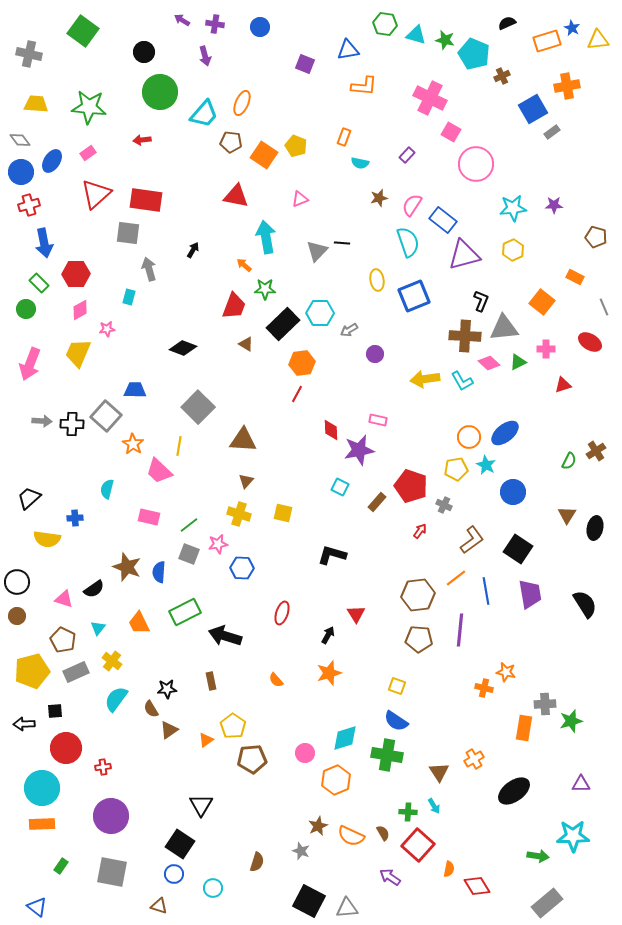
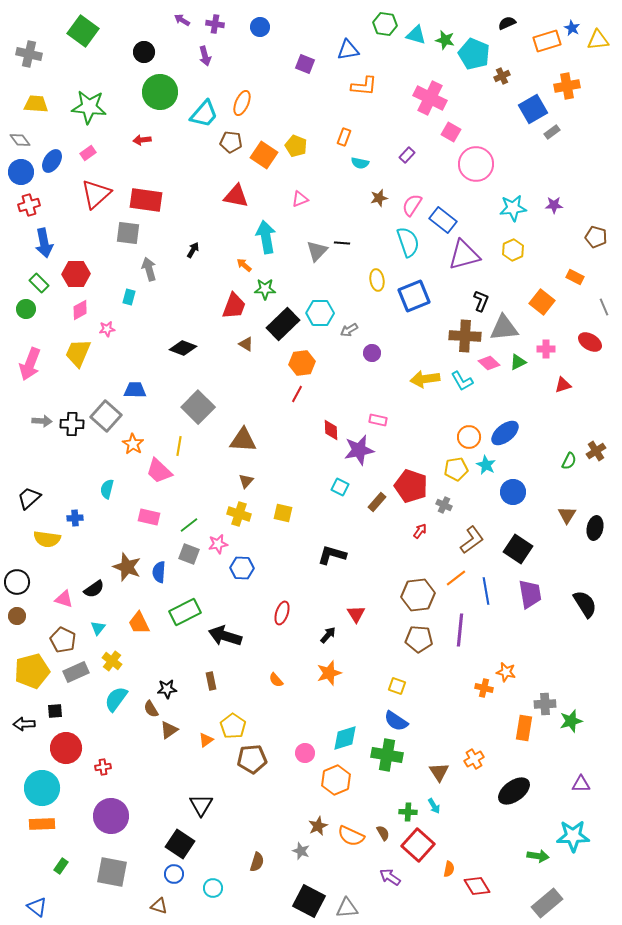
purple circle at (375, 354): moved 3 px left, 1 px up
black arrow at (328, 635): rotated 12 degrees clockwise
